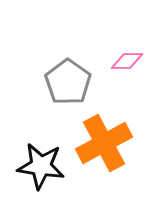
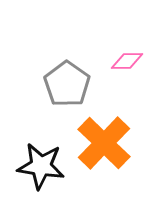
gray pentagon: moved 1 px left, 2 px down
orange cross: rotated 18 degrees counterclockwise
